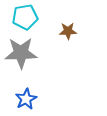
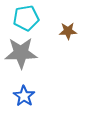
cyan pentagon: moved 1 px right, 1 px down
blue star: moved 2 px left, 3 px up; rotated 10 degrees counterclockwise
